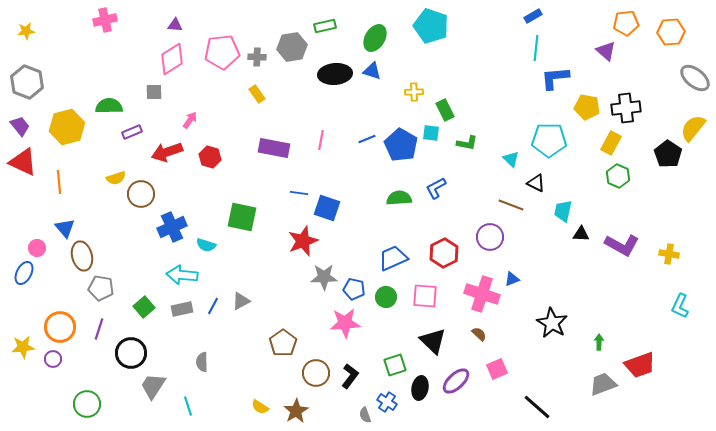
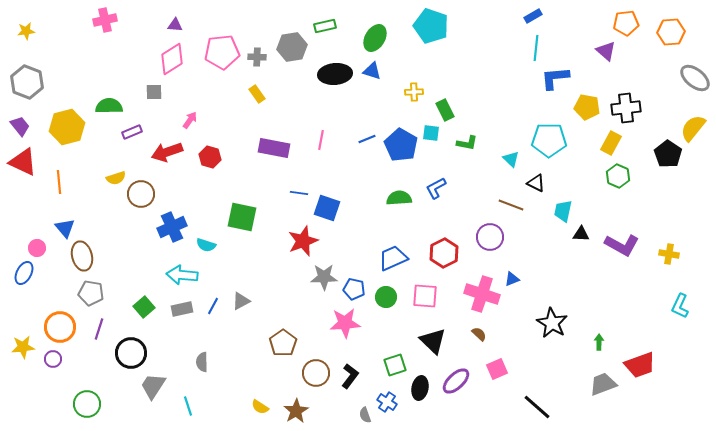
gray pentagon at (101, 288): moved 10 px left, 5 px down
